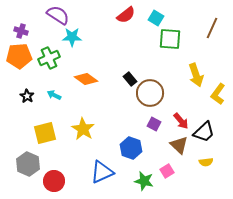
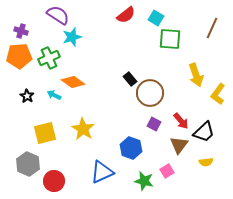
cyan star: rotated 18 degrees counterclockwise
orange diamond: moved 13 px left, 3 px down
brown triangle: rotated 24 degrees clockwise
